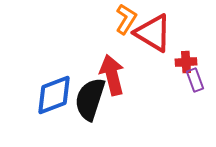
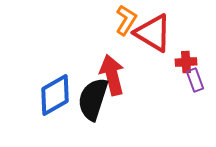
orange L-shape: moved 1 px down
blue diamond: moved 1 px right; rotated 9 degrees counterclockwise
black semicircle: moved 3 px right
